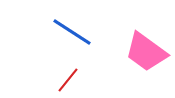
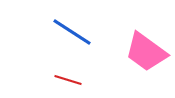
red line: rotated 68 degrees clockwise
